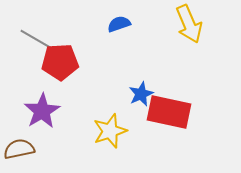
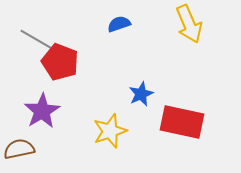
red pentagon: rotated 24 degrees clockwise
red rectangle: moved 13 px right, 10 px down
